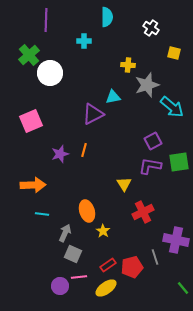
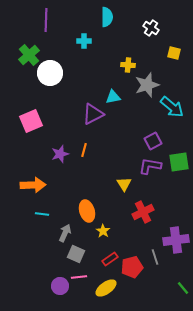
purple cross: rotated 20 degrees counterclockwise
gray square: moved 3 px right
red rectangle: moved 2 px right, 6 px up
